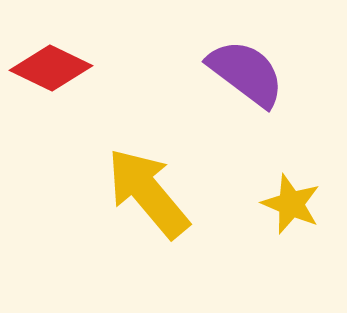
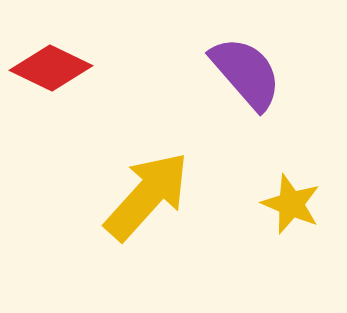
purple semicircle: rotated 12 degrees clockwise
yellow arrow: moved 1 px left, 3 px down; rotated 82 degrees clockwise
